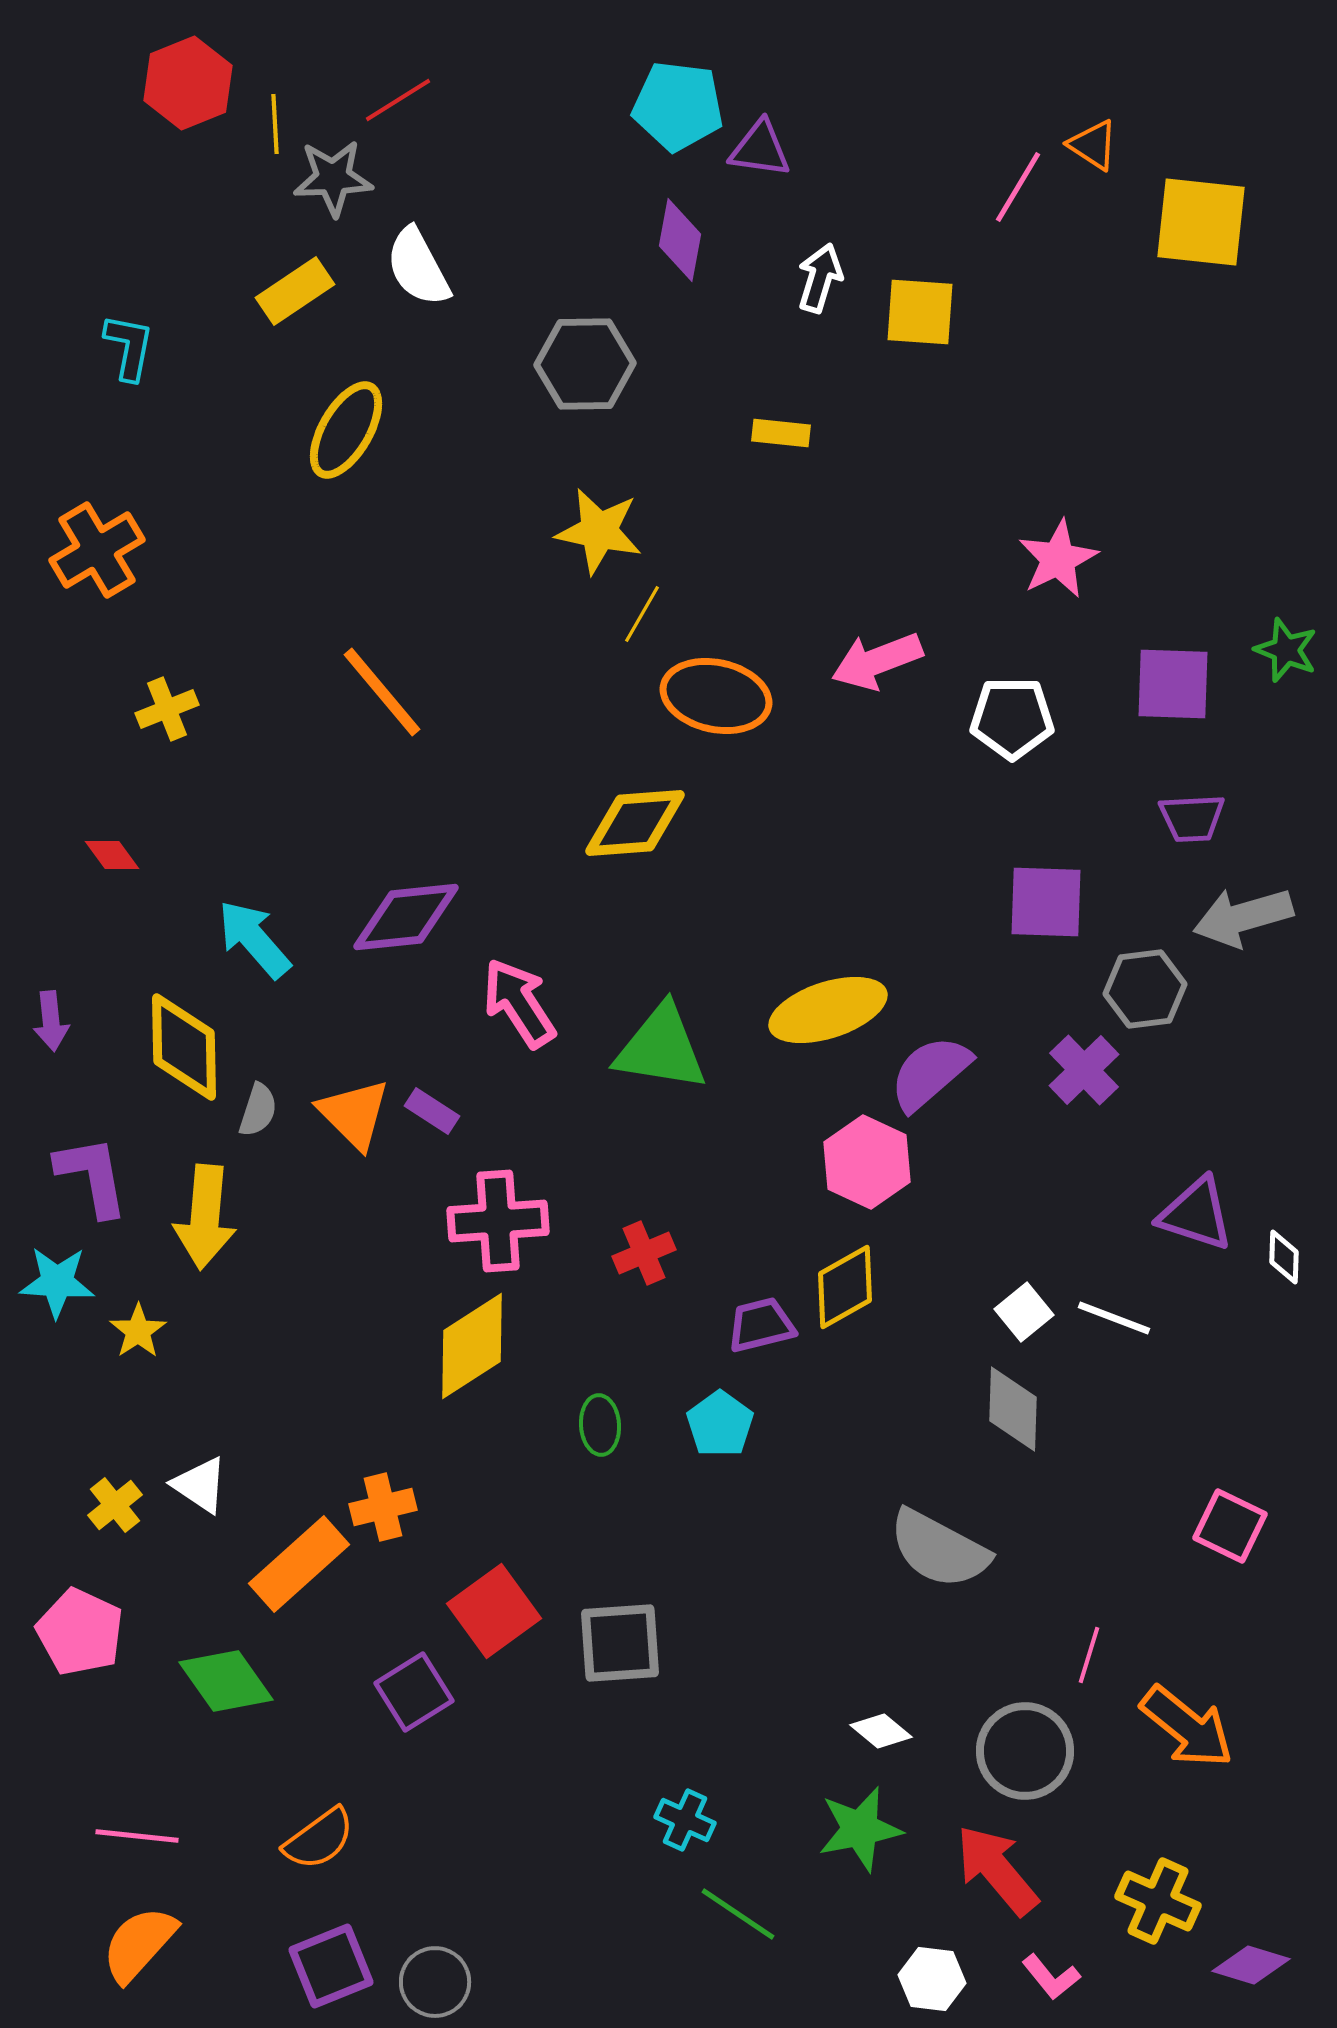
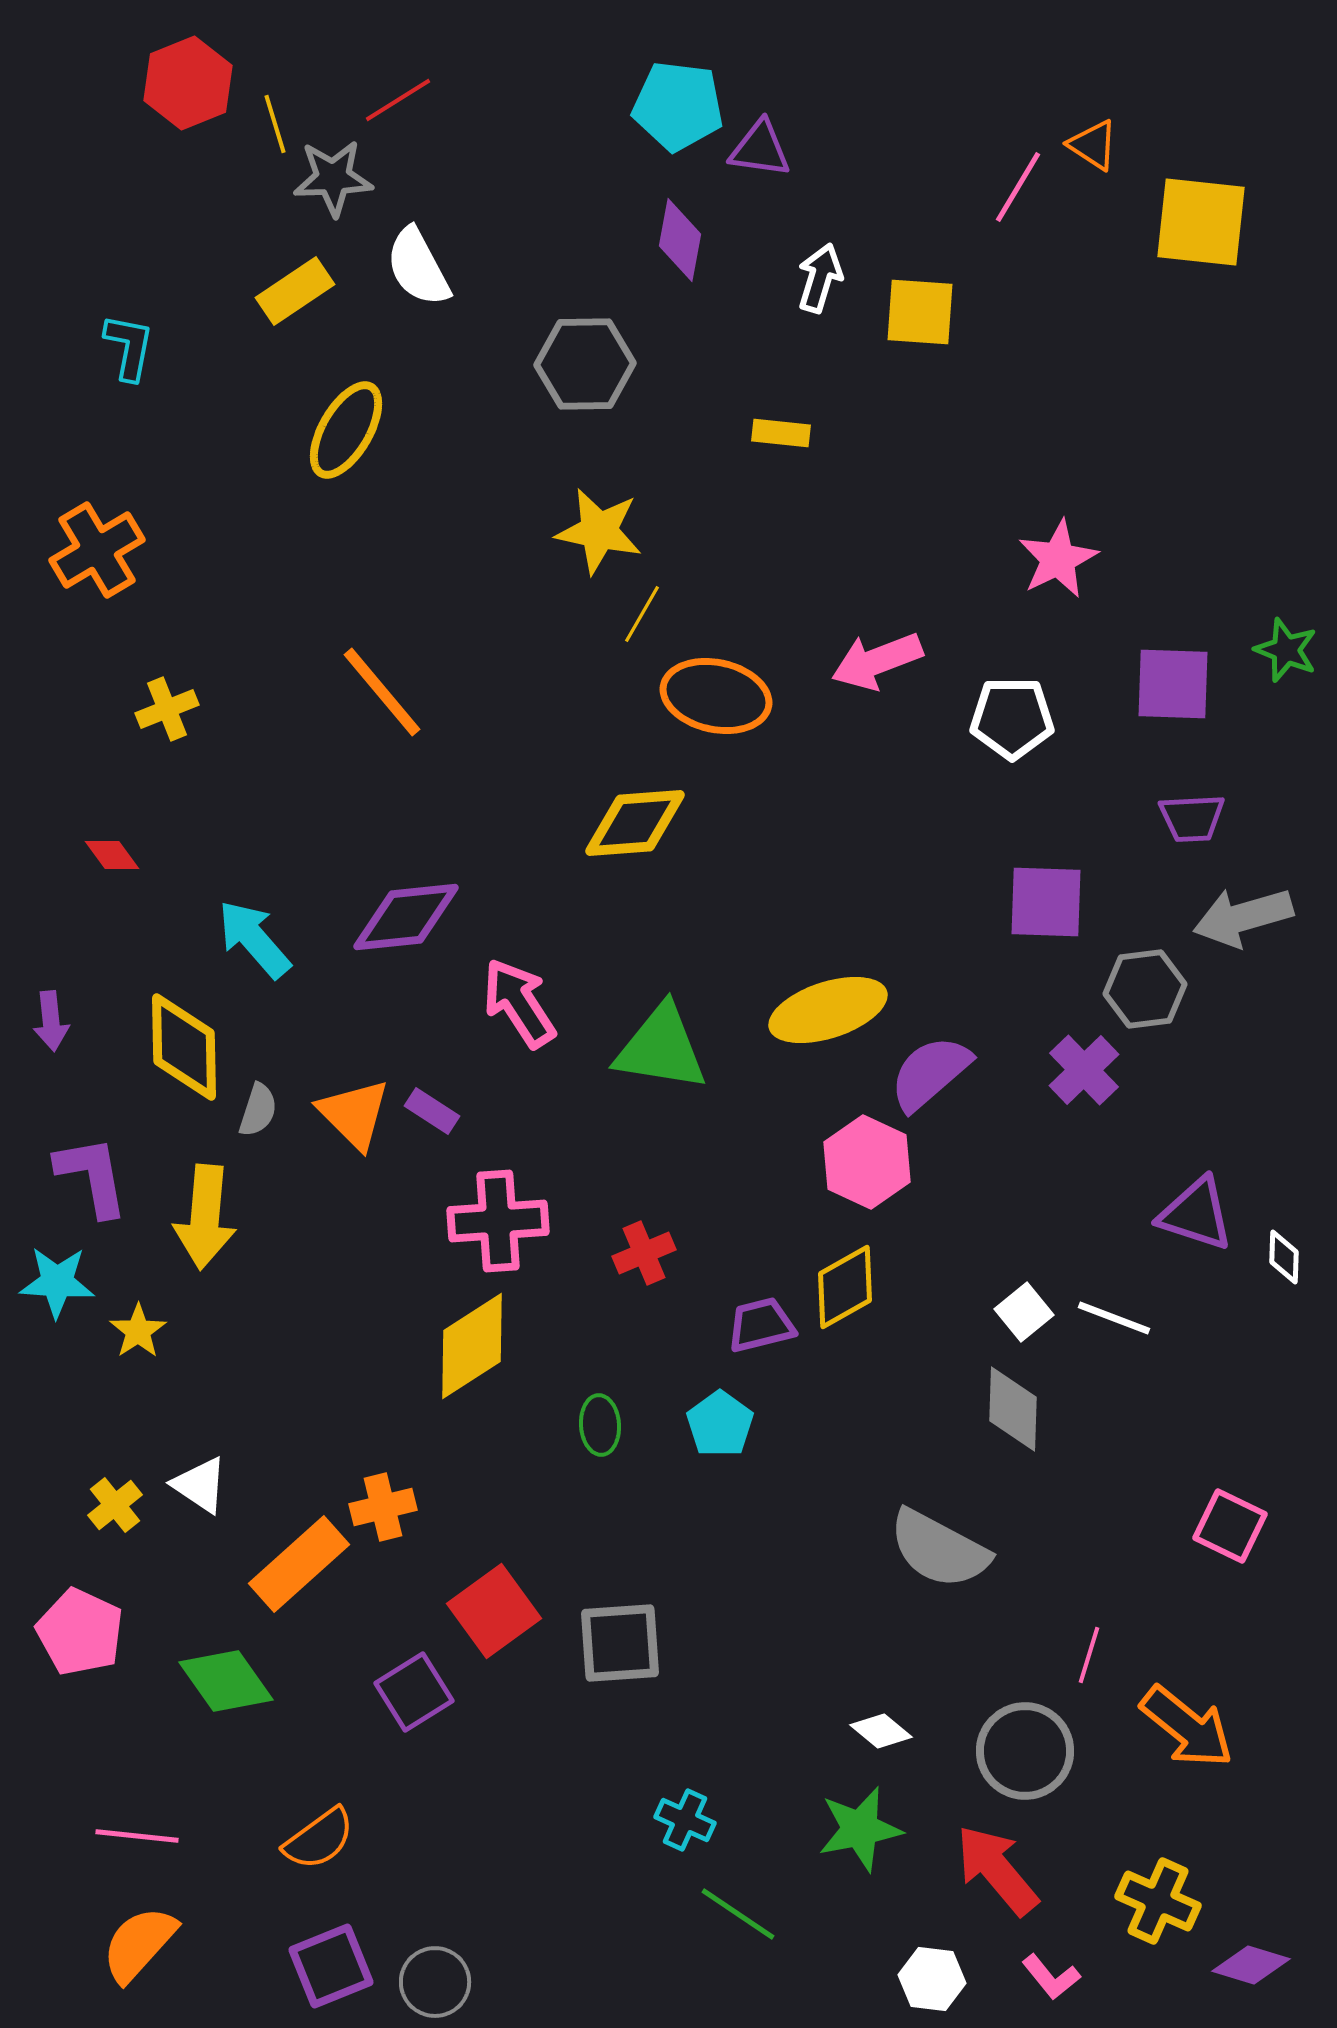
yellow line at (275, 124): rotated 14 degrees counterclockwise
